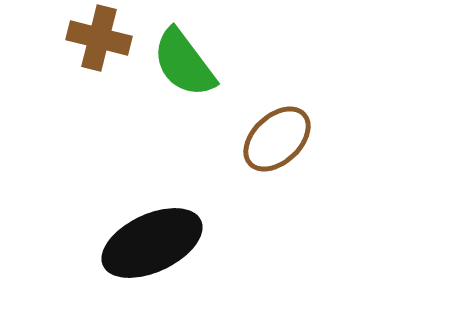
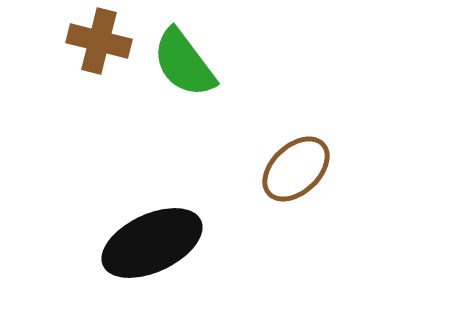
brown cross: moved 3 px down
brown ellipse: moved 19 px right, 30 px down
